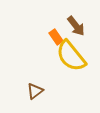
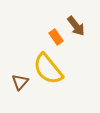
yellow semicircle: moved 23 px left, 13 px down
brown triangle: moved 15 px left, 9 px up; rotated 12 degrees counterclockwise
